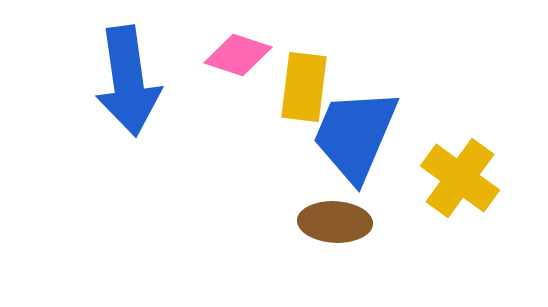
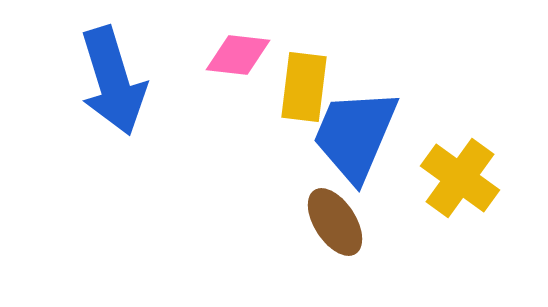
pink diamond: rotated 12 degrees counterclockwise
blue arrow: moved 15 px left; rotated 9 degrees counterclockwise
brown ellipse: rotated 54 degrees clockwise
